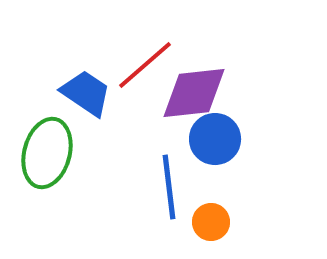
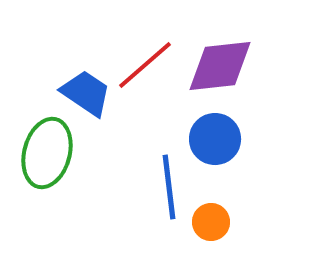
purple diamond: moved 26 px right, 27 px up
